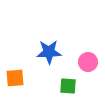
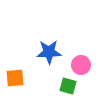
pink circle: moved 7 px left, 3 px down
green square: rotated 12 degrees clockwise
